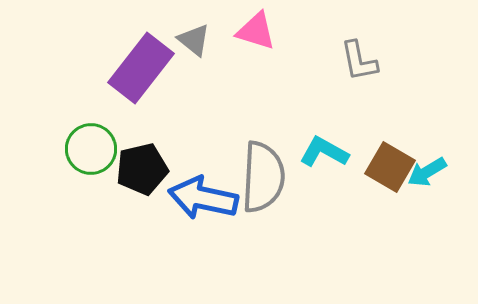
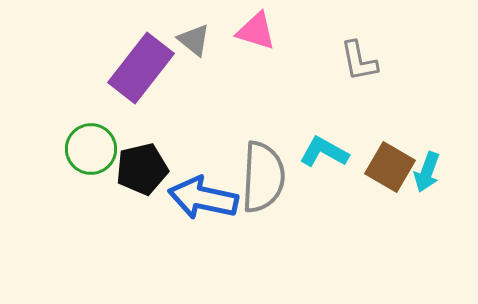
cyan arrow: rotated 39 degrees counterclockwise
